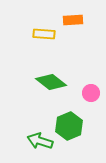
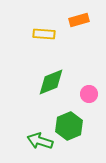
orange rectangle: moved 6 px right; rotated 12 degrees counterclockwise
green diamond: rotated 60 degrees counterclockwise
pink circle: moved 2 px left, 1 px down
